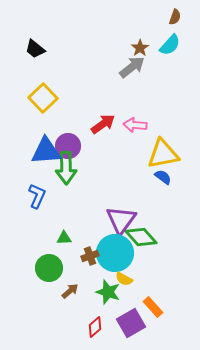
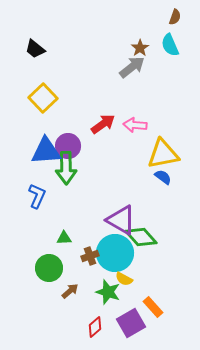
cyan semicircle: rotated 115 degrees clockwise
purple triangle: rotated 36 degrees counterclockwise
